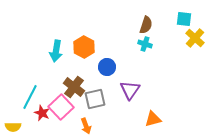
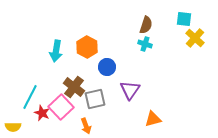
orange hexagon: moved 3 px right
